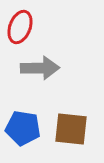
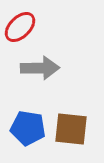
red ellipse: rotated 24 degrees clockwise
blue pentagon: moved 5 px right
